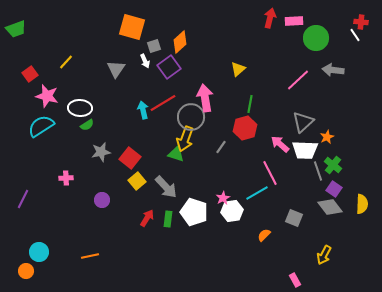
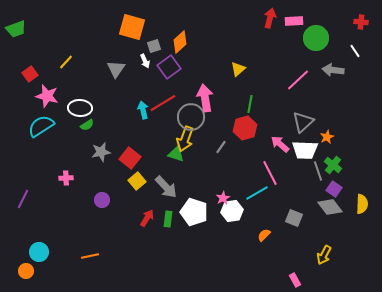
white line at (355, 35): moved 16 px down
